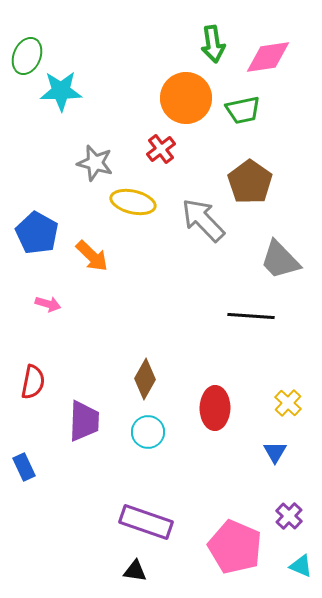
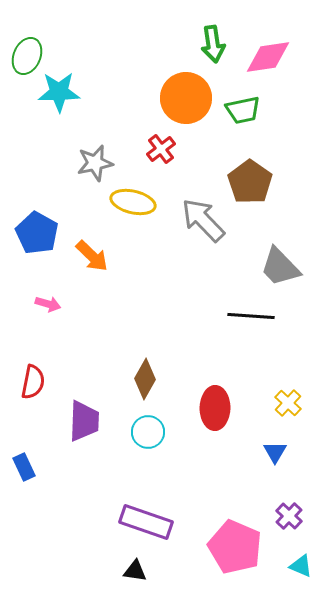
cyan star: moved 2 px left, 1 px down
gray star: rotated 27 degrees counterclockwise
gray trapezoid: moved 7 px down
